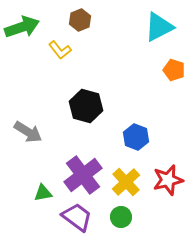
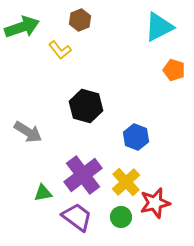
red star: moved 13 px left, 23 px down
